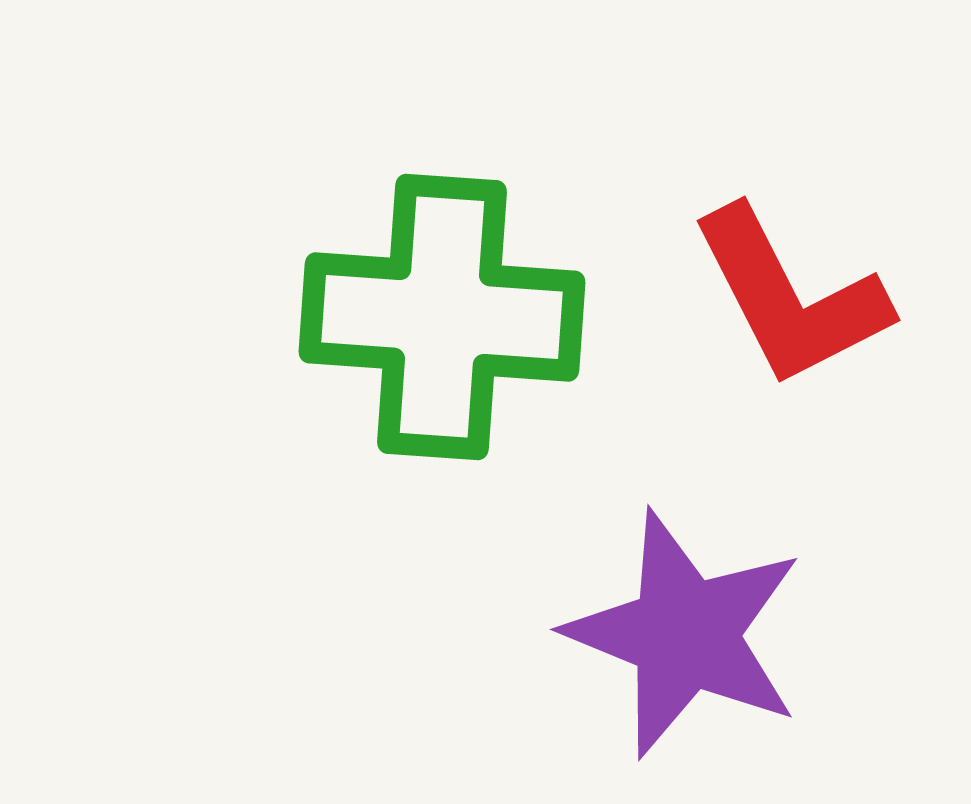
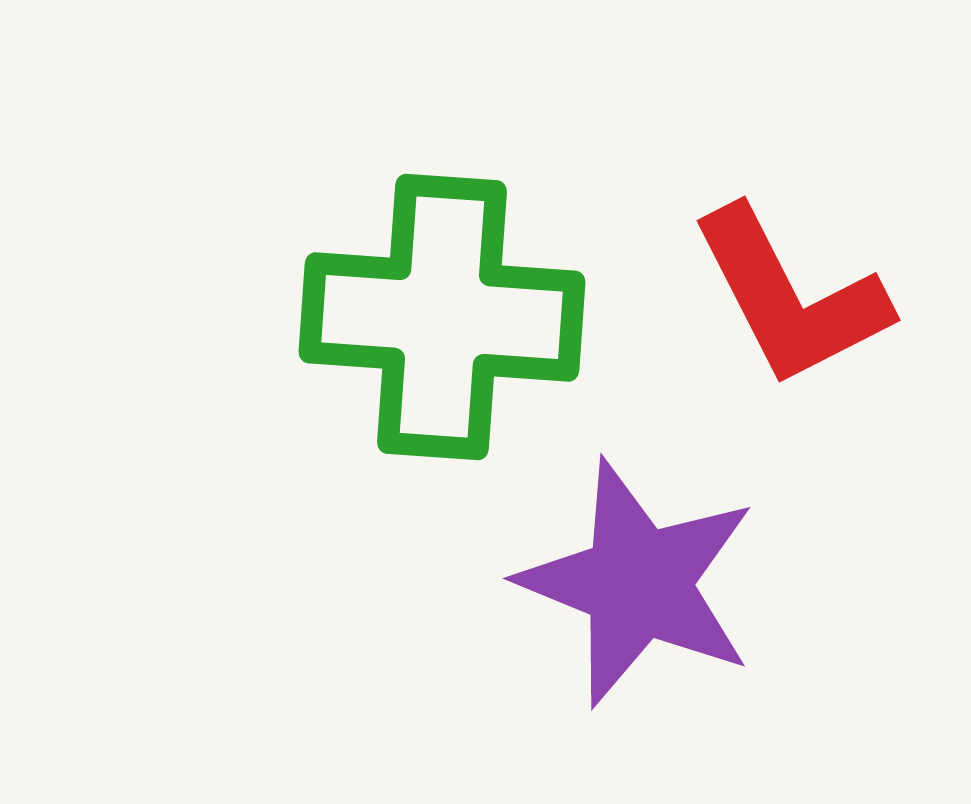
purple star: moved 47 px left, 51 px up
